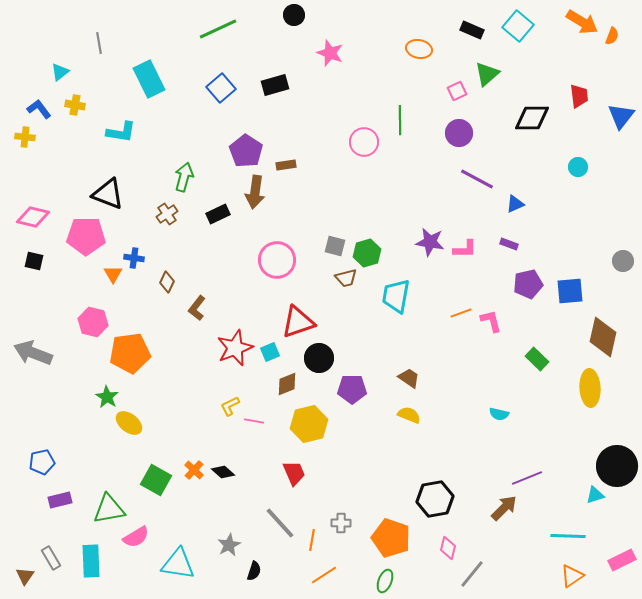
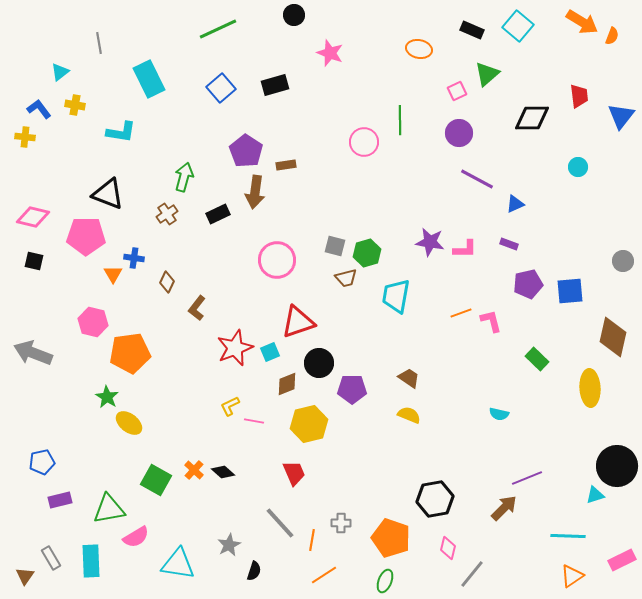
brown diamond at (603, 337): moved 10 px right
black circle at (319, 358): moved 5 px down
